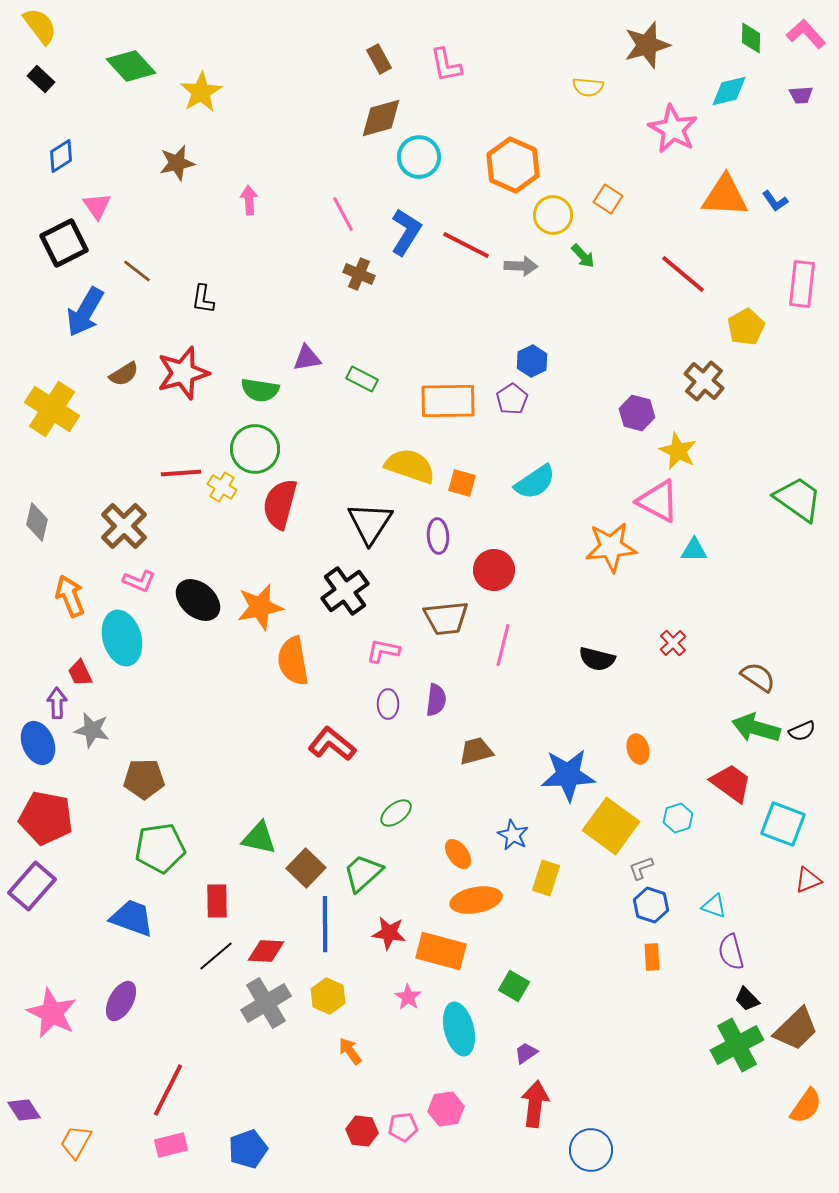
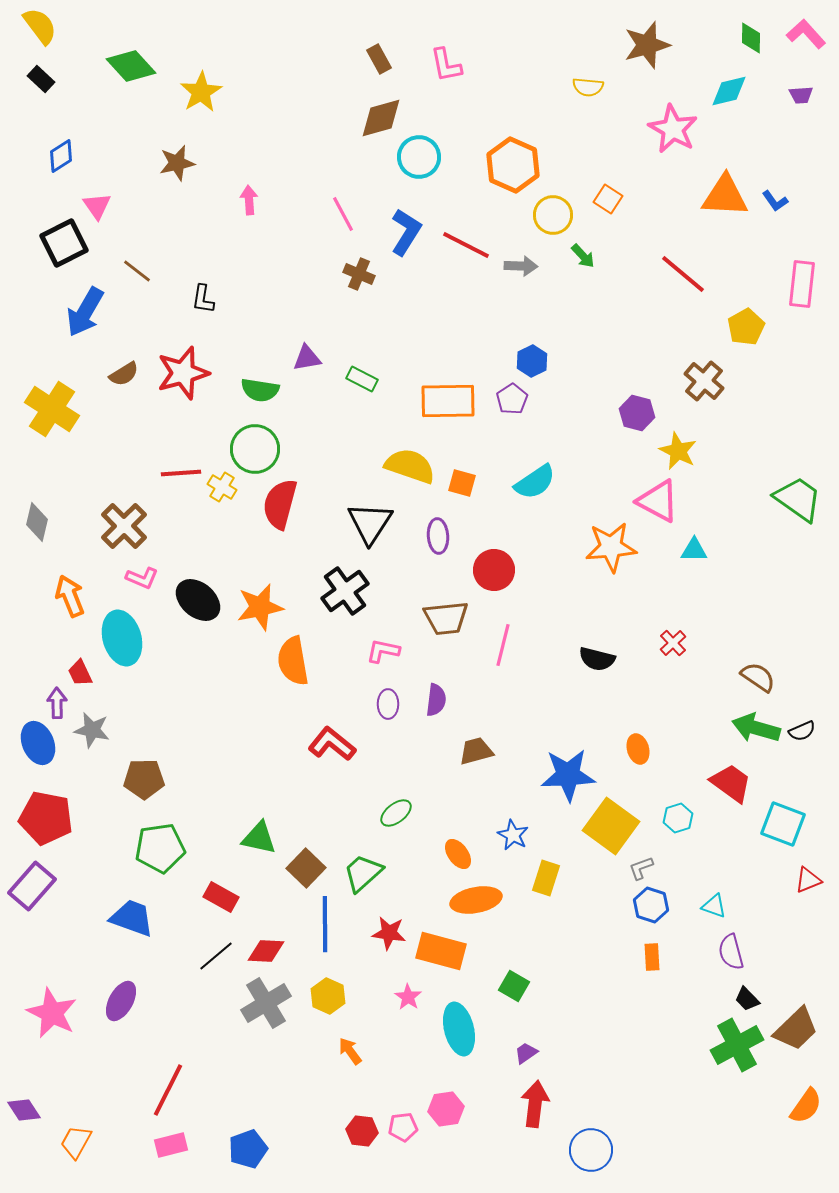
pink L-shape at (139, 581): moved 3 px right, 3 px up
red rectangle at (217, 901): moved 4 px right, 4 px up; rotated 60 degrees counterclockwise
